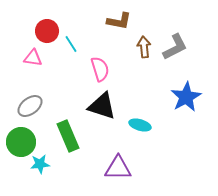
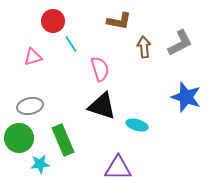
red circle: moved 6 px right, 10 px up
gray L-shape: moved 5 px right, 4 px up
pink triangle: moved 1 px up; rotated 24 degrees counterclockwise
blue star: rotated 24 degrees counterclockwise
gray ellipse: rotated 25 degrees clockwise
cyan ellipse: moved 3 px left
green rectangle: moved 5 px left, 4 px down
green circle: moved 2 px left, 4 px up
